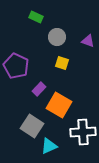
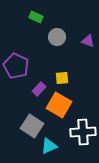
yellow square: moved 15 px down; rotated 24 degrees counterclockwise
